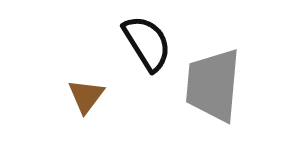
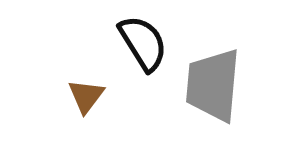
black semicircle: moved 4 px left
